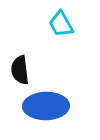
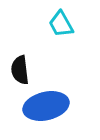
blue ellipse: rotated 12 degrees counterclockwise
